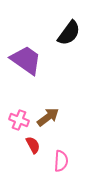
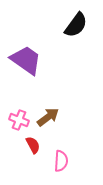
black semicircle: moved 7 px right, 8 px up
